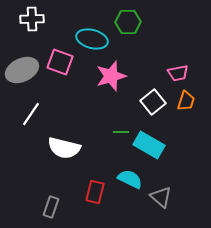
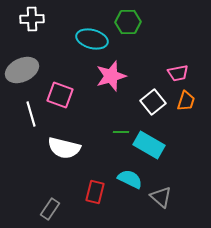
pink square: moved 33 px down
white line: rotated 50 degrees counterclockwise
gray rectangle: moved 1 px left, 2 px down; rotated 15 degrees clockwise
